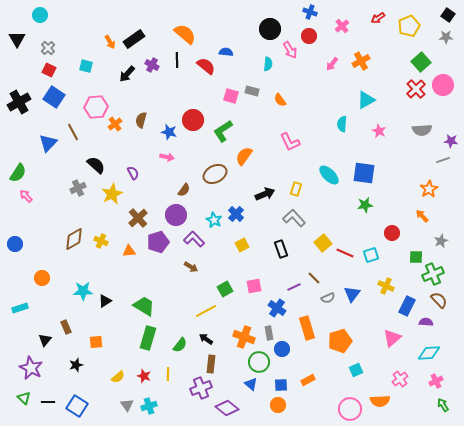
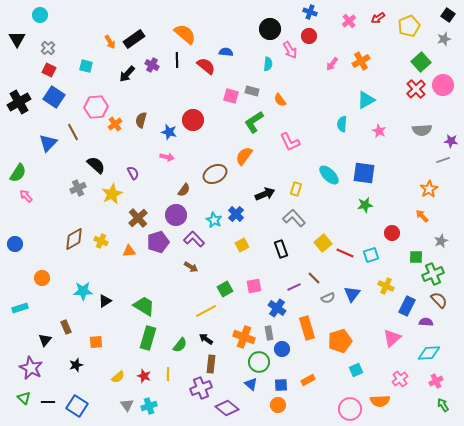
pink cross at (342, 26): moved 7 px right, 5 px up
gray star at (446, 37): moved 2 px left, 2 px down; rotated 16 degrees counterclockwise
green L-shape at (223, 131): moved 31 px right, 9 px up
